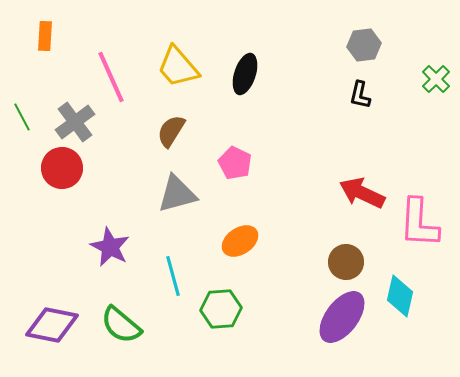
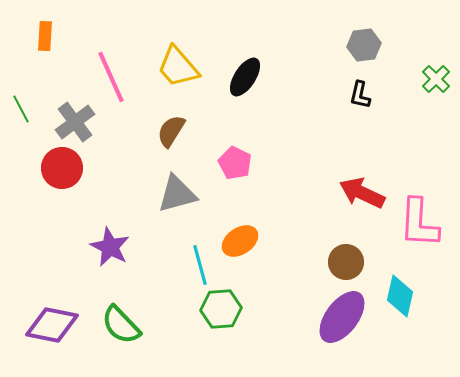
black ellipse: moved 3 px down; rotated 15 degrees clockwise
green line: moved 1 px left, 8 px up
cyan line: moved 27 px right, 11 px up
green semicircle: rotated 6 degrees clockwise
